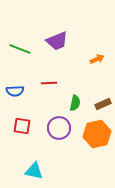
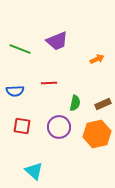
purple circle: moved 1 px up
cyan triangle: rotated 30 degrees clockwise
